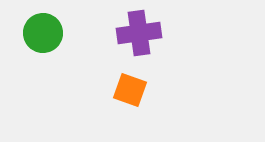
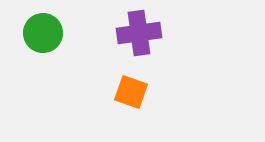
orange square: moved 1 px right, 2 px down
